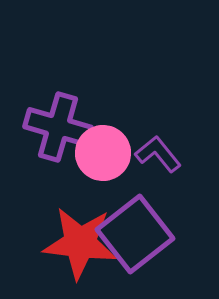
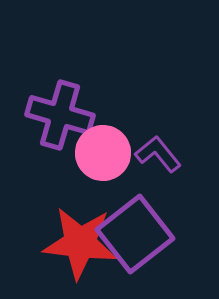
purple cross: moved 2 px right, 12 px up
